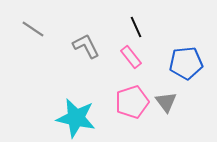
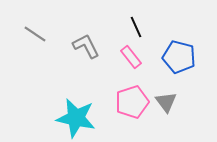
gray line: moved 2 px right, 5 px down
blue pentagon: moved 7 px left, 6 px up; rotated 20 degrees clockwise
